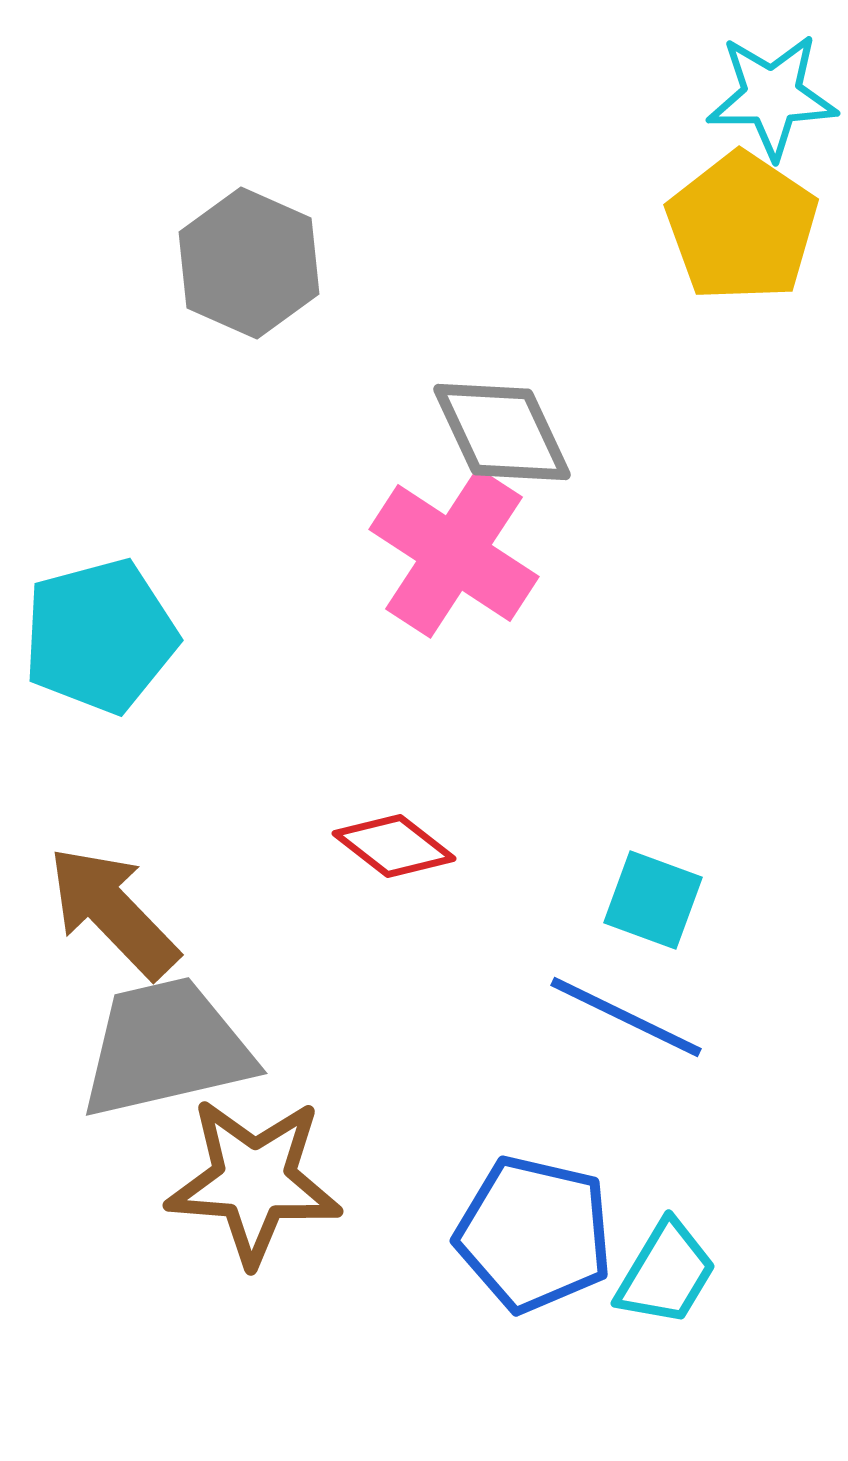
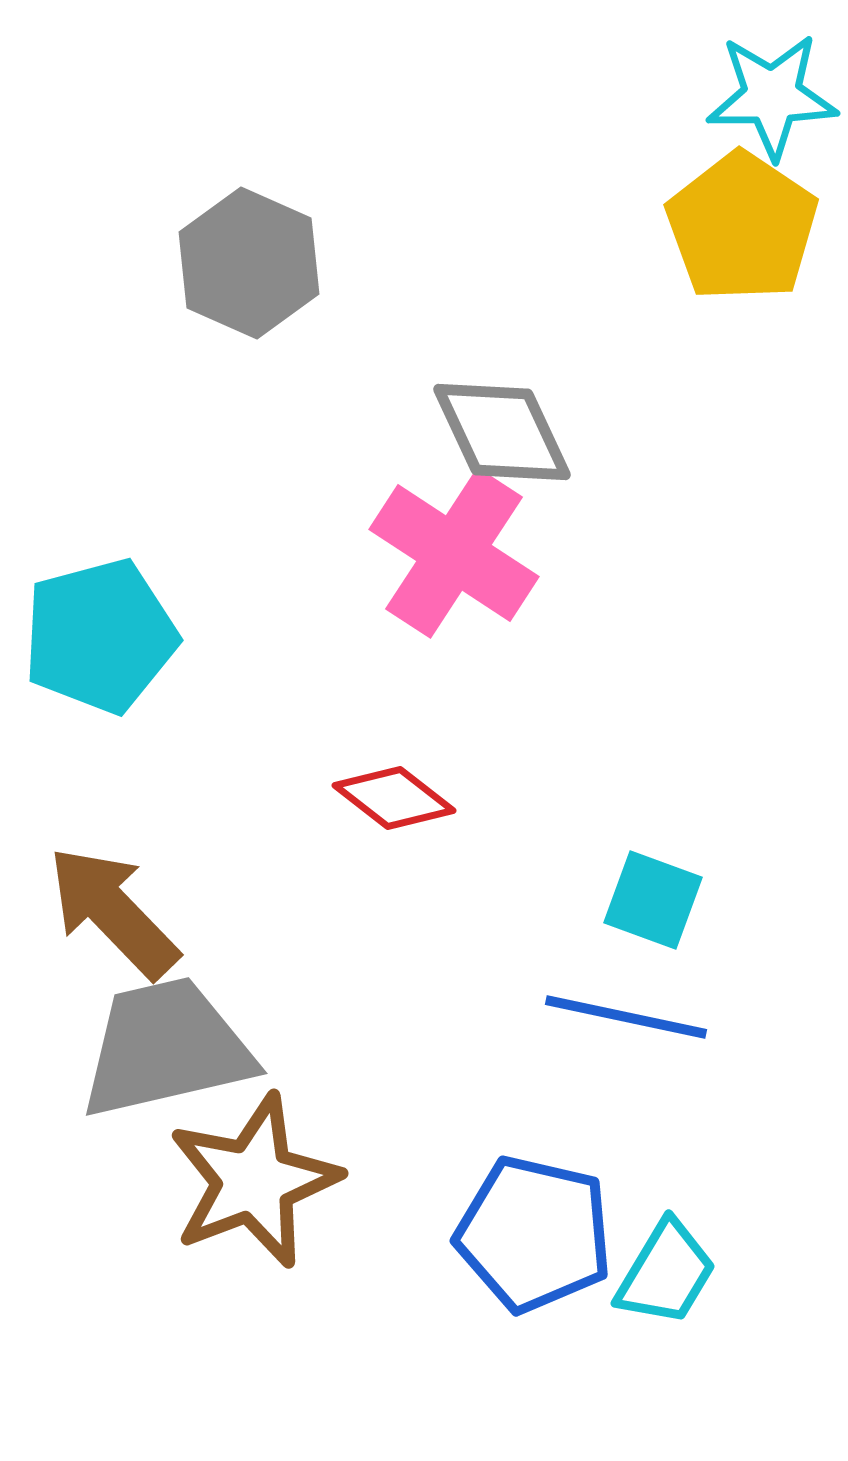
red diamond: moved 48 px up
blue line: rotated 14 degrees counterclockwise
brown star: rotated 25 degrees counterclockwise
